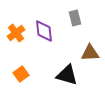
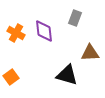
gray rectangle: rotated 35 degrees clockwise
orange cross: rotated 24 degrees counterclockwise
orange square: moved 10 px left, 3 px down
